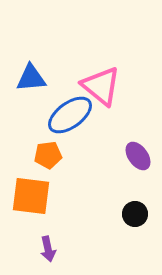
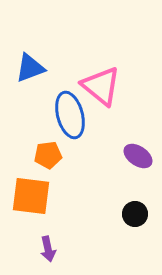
blue triangle: moved 1 px left, 10 px up; rotated 16 degrees counterclockwise
blue ellipse: rotated 69 degrees counterclockwise
purple ellipse: rotated 20 degrees counterclockwise
